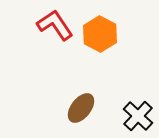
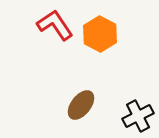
brown ellipse: moved 3 px up
black cross: rotated 20 degrees clockwise
